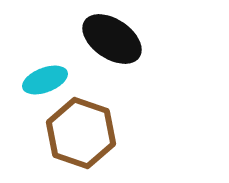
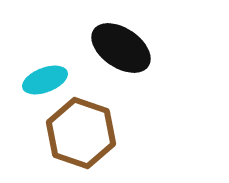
black ellipse: moved 9 px right, 9 px down
